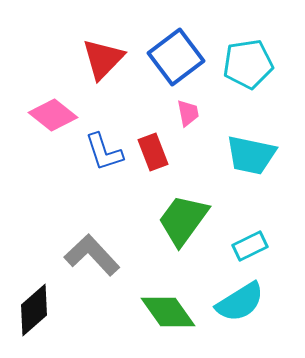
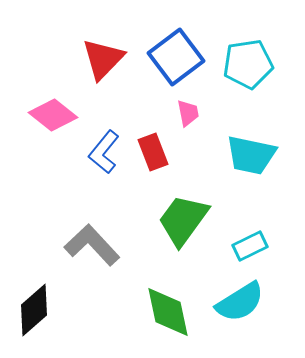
blue L-shape: rotated 57 degrees clockwise
gray L-shape: moved 10 px up
green diamond: rotated 24 degrees clockwise
